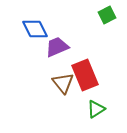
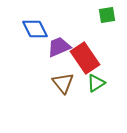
green square: rotated 18 degrees clockwise
purple trapezoid: moved 2 px right
red rectangle: moved 17 px up; rotated 12 degrees counterclockwise
green triangle: moved 26 px up
